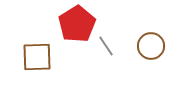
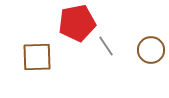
red pentagon: moved 1 px up; rotated 21 degrees clockwise
brown circle: moved 4 px down
